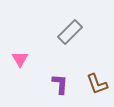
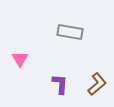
gray rectangle: rotated 55 degrees clockwise
brown L-shape: rotated 110 degrees counterclockwise
